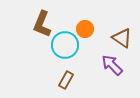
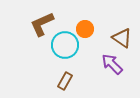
brown L-shape: rotated 44 degrees clockwise
purple arrow: moved 1 px up
brown rectangle: moved 1 px left, 1 px down
